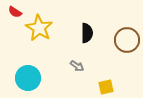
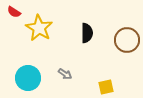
red semicircle: moved 1 px left
gray arrow: moved 12 px left, 8 px down
